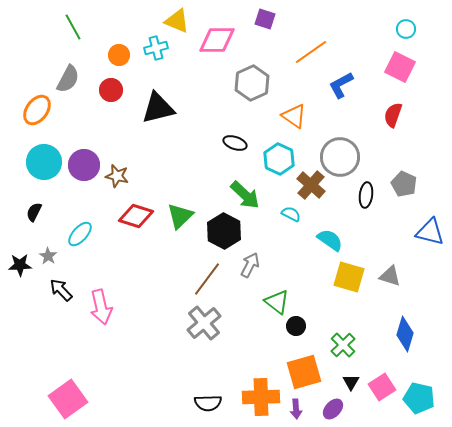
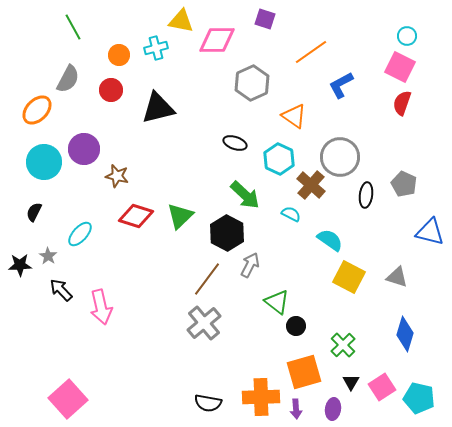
yellow triangle at (177, 21): moved 4 px right; rotated 12 degrees counterclockwise
cyan circle at (406, 29): moved 1 px right, 7 px down
orange ellipse at (37, 110): rotated 8 degrees clockwise
red semicircle at (393, 115): moved 9 px right, 12 px up
purple circle at (84, 165): moved 16 px up
black hexagon at (224, 231): moved 3 px right, 2 px down
gray triangle at (390, 276): moved 7 px right, 1 px down
yellow square at (349, 277): rotated 12 degrees clockwise
pink square at (68, 399): rotated 6 degrees counterclockwise
black semicircle at (208, 403): rotated 12 degrees clockwise
purple ellipse at (333, 409): rotated 35 degrees counterclockwise
